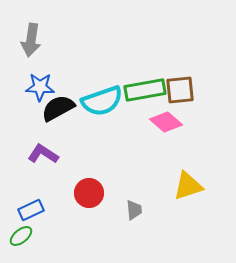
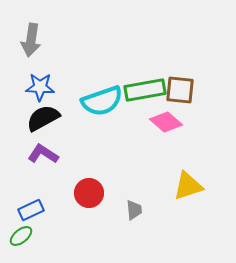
brown square: rotated 12 degrees clockwise
black semicircle: moved 15 px left, 10 px down
